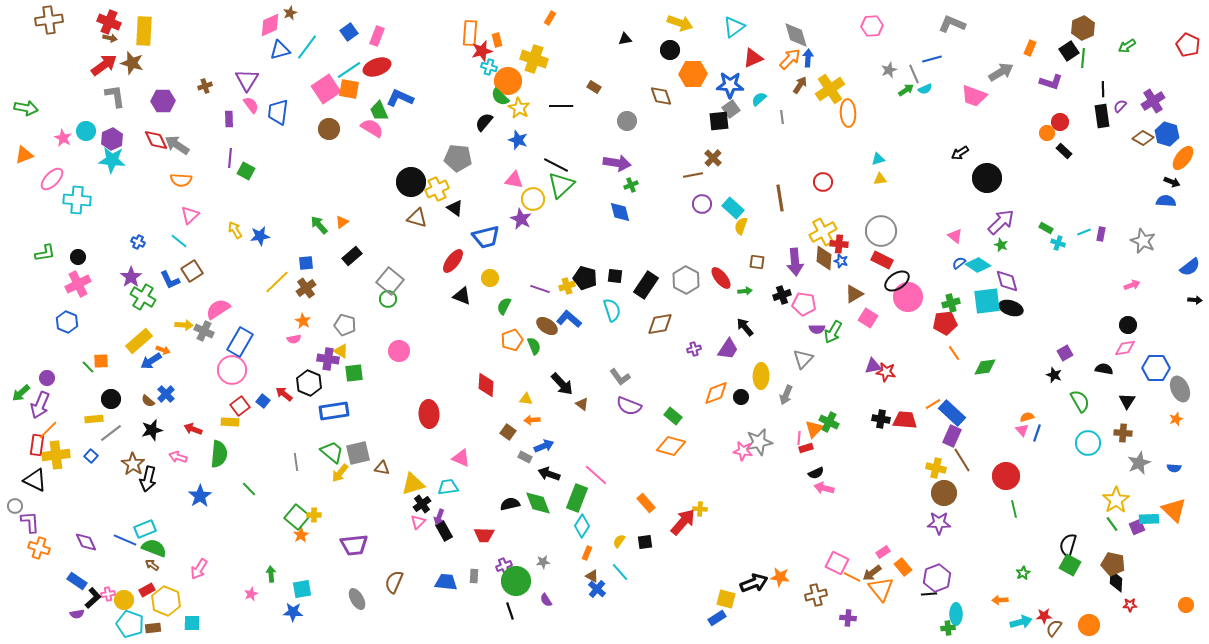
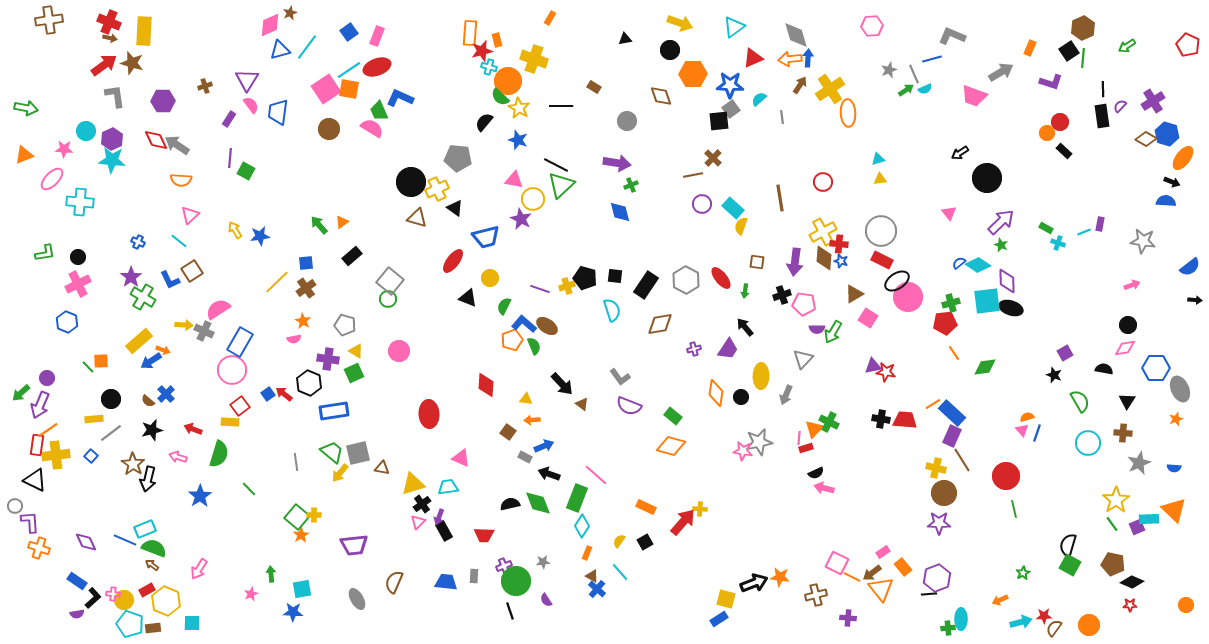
gray L-shape at (952, 24): moved 12 px down
orange arrow at (790, 59): rotated 140 degrees counterclockwise
purple rectangle at (229, 119): rotated 35 degrees clockwise
pink star at (63, 138): moved 1 px right, 11 px down; rotated 24 degrees counterclockwise
brown diamond at (1143, 138): moved 3 px right, 1 px down
cyan cross at (77, 200): moved 3 px right, 2 px down
purple rectangle at (1101, 234): moved 1 px left, 10 px up
pink triangle at (955, 236): moved 6 px left, 23 px up; rotated 14 degrees clockwise
gray star at (1143, 241): rotated 15 degrees counterclockwise
purple arrow at (795, 262): rotated 12 degrees clockwise
purple diamond at (1007, 281): rotated 15 degrees clockwise
green arrow at (745, 291): rotated 104 degrees clockwise
black triangle at (462, 296): moved 6 px right, 2 px down
blue L-shape at (569, 319): moved 45 px left, 5 px down
yellow triangle at (341, 351): moved 15 px right
green square at (354, 373): rotated 18 degrees counterclockwise
orange diamond at (716, 393): rotated 60 degrees counterclockwise
blue square at (263, 401): moved 5 px right, 7 px up; rotated 16 degrees clockwise
orange line at (48, 430): rotated 10 degrees clockwise
green semicircle at (219, 454): rotated 12 degrees clockwise
orange rectangle at (646, 503): moved 4 px down; rotated 24 degrees counterclockwise
black square at (645, 542): rotated 21 degrees counterclockwise
black diamond at (1116, 581): moved 16 px right, 1 px down; rotated 70 degrees counterclockwise
pink cross at (108, 594): moved 5 px right; rotated 16 degrees clockwise
orange arrow at (1000, 600): rotated 21 degrees counterclockwise
cyan ellipse at (956, 614): moved 5 px right, 5 px down
blue rectangle at (717, 618): moved 2 px right, 1 px down
